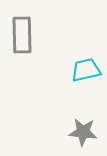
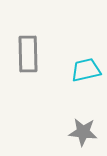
gray rectangle: moved 6 px right, 19 px down
